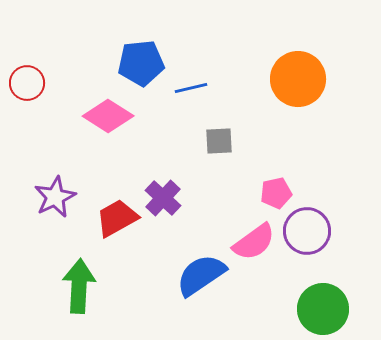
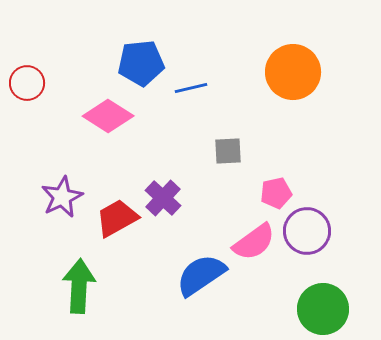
orange circle: moved 5 px left, 7 px up
gray square: moved 9 px right, 10 px down
purple star: moved 7 px right
